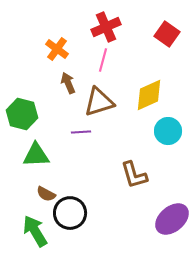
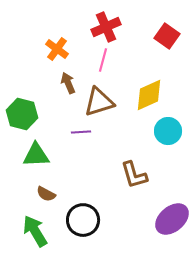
red square: moved 2 px down
black circle: moved 13 px right, 7 px down
